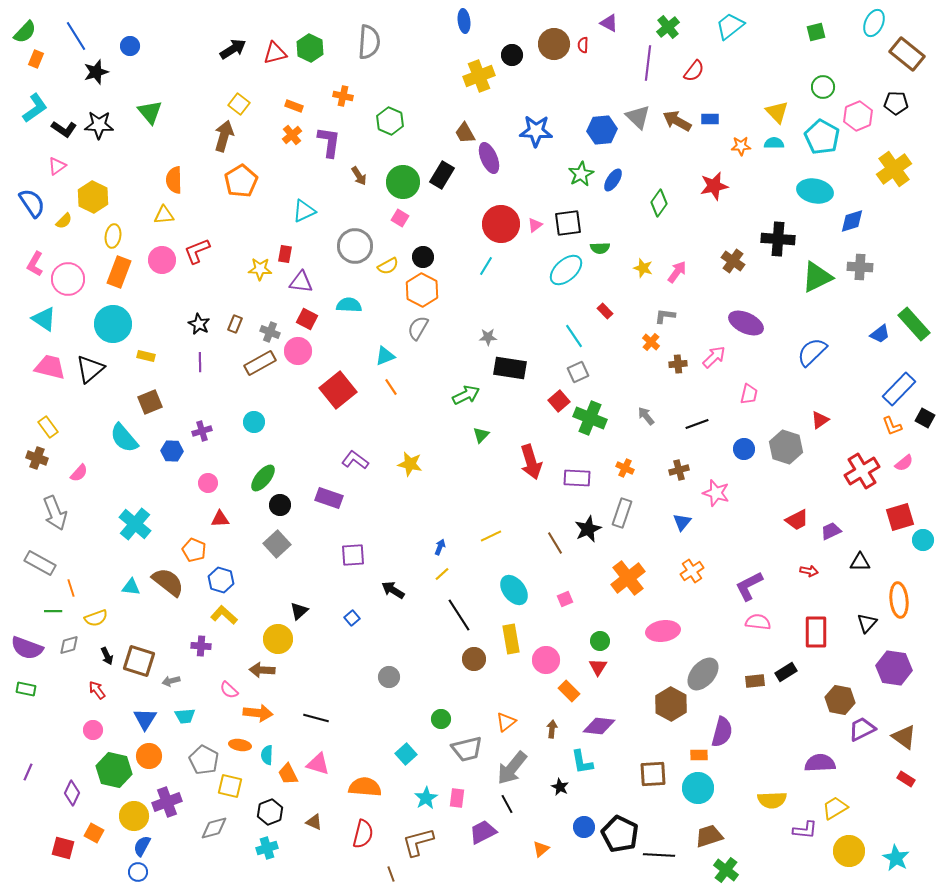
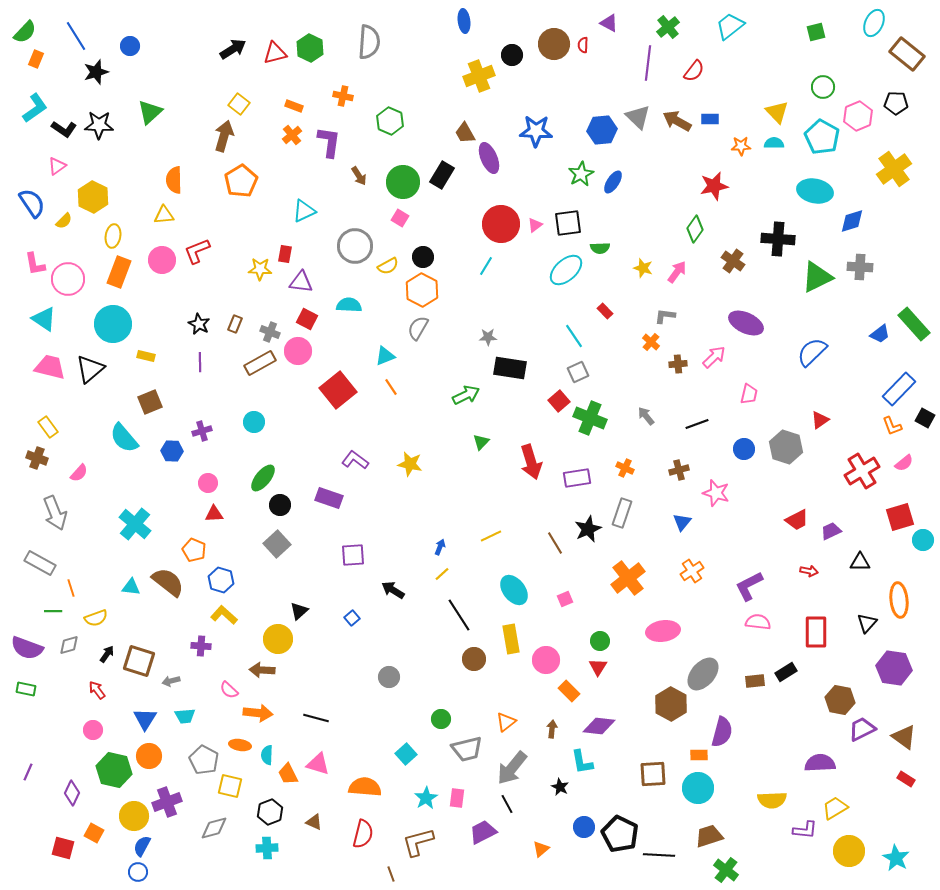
green triangle at (150, 112): rotated 28 degrees clockwise
blue ellipse at (613, 180): moved 2 px down
green diamond at (659, 203): moved 36 px right, 26 px down
pink L-shape at (35, 264): rotated 40 degrees counterclockwise
green triangle at (481, 435): moved 7 px down
purple rectangle at (577, 478): rotated 12 degrees counterclockwise
red triangle at (220, 519): moved 6 px left, 5 px up
black arrow at (107, 656): moved 2 px up; rotated 120 degrees counterclockwise
cyan cross at (267, 848): rotated 15 degrees clockwise
